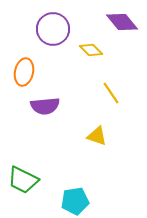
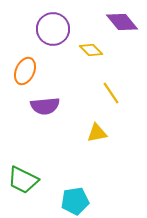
orange ellipse: moved 1 px right, 1 px up; rotated 12 degrees clockwise
yellow triangle: moved 3 px up; rotated 30 degrees counterclockwise
